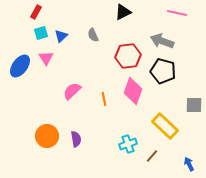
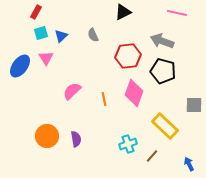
pink diamond: moved 1 px right, 2 px down
